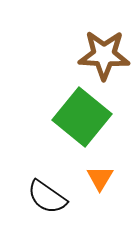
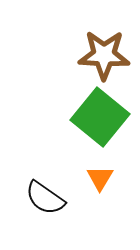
green square: moved 18 px right
black semicircle: moved 2 px left, 1 px down
